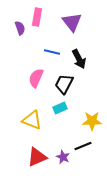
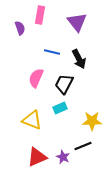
pink rectangle: moved 3 px right, 2 px up
purple triangle: moved 5 px right
